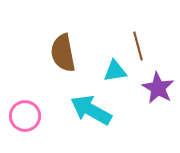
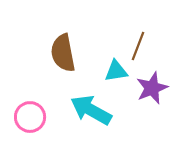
brown line: rotated 36 degrees clockwise
cyan triangle: moved 1 px right
purple star: moved 6 px left; rotated 20 degrees clockwise
pink circle: moved 5 px right, 1 px down
